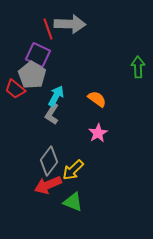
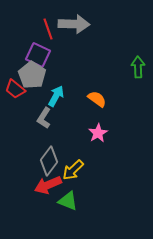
gray arrow: moved 4 px right
gray L-shape: moved 8 px left, 4 px down
green triangle: moved 5 px left, 1 px up
